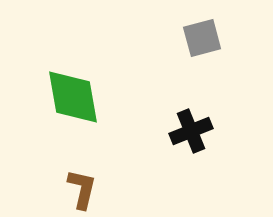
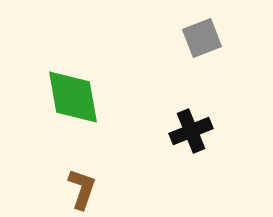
gray square: rotated 6 degrees counterclockwise
brown L-shape: rotated 6 degrees clockwise
